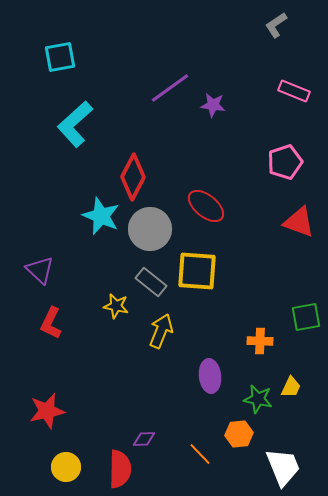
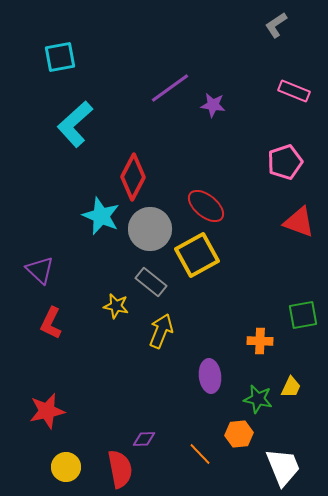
yellow square: moved 16 px up; rotated 33 degrees counterclockwise
green square: moved 3 px left, 2 px up
red semicircle: rotated 12 degrees counterclockwise
